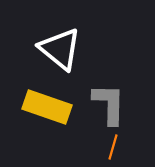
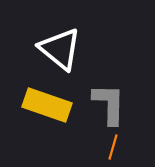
yellow rectangle: moved 2 px up
